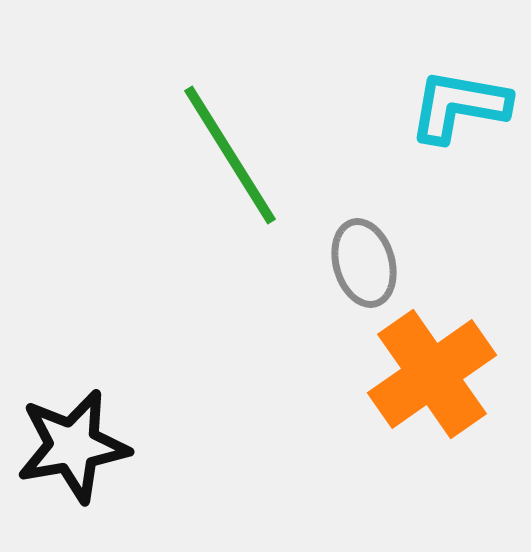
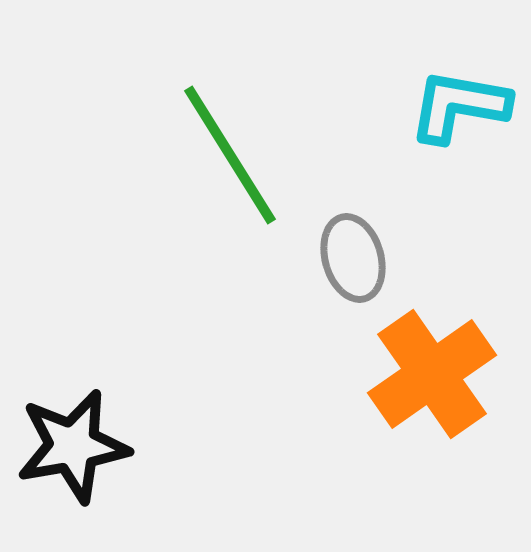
gray ellipse: moved 11 px left, 5 px up
